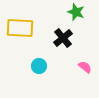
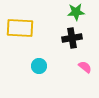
green star: rotated 24 degrees counterclockwise
black cross: moved 9 px right; rotated 30 degrees clockwise
